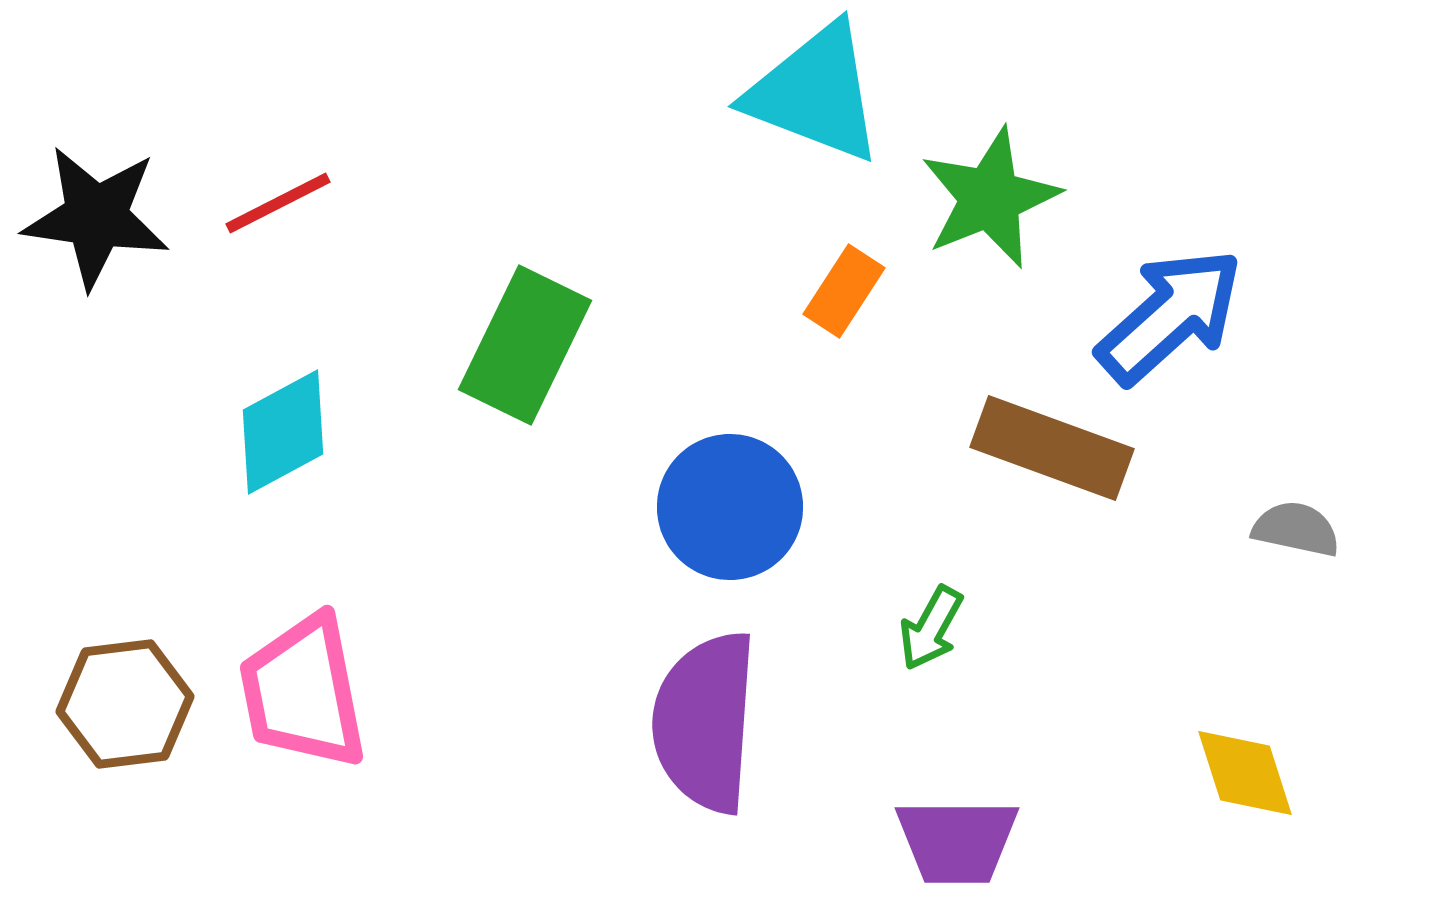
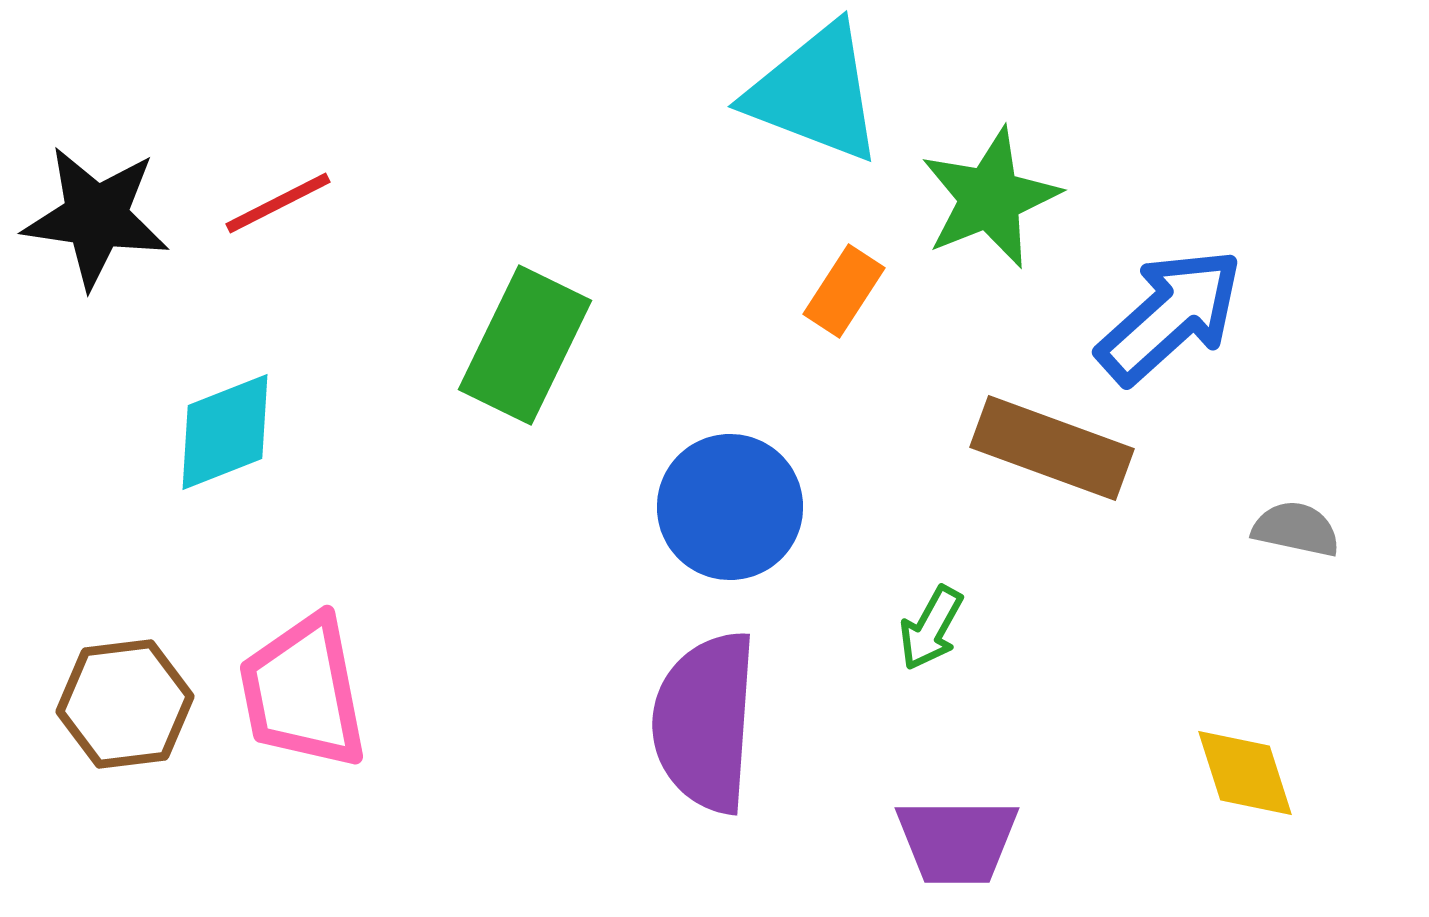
cyan diamond: moved 58 px left; rotated 7 degrees clockwise
